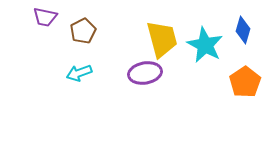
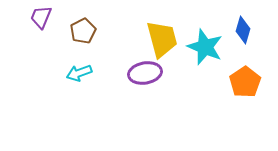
purple trapezoid: moved 4 px left; rotated 100 degrees clockwise
cyan star: moved 2 px down; rotated 6 degrees counterclockwise
